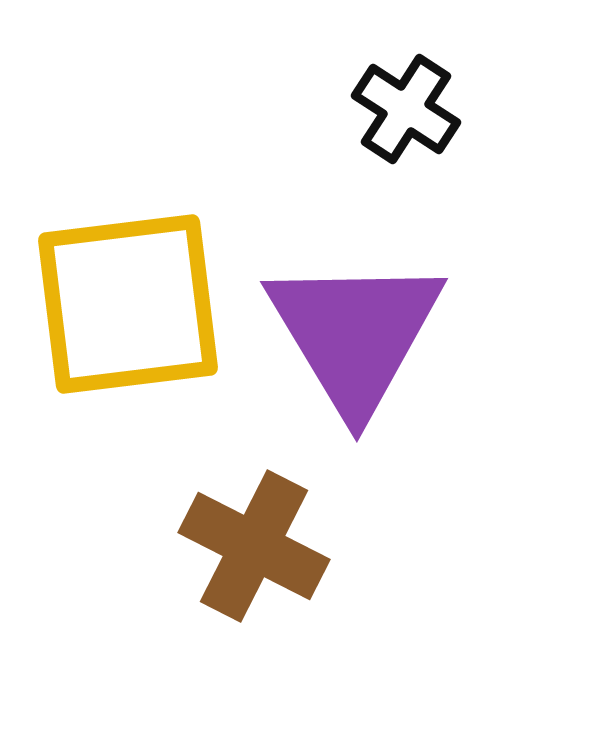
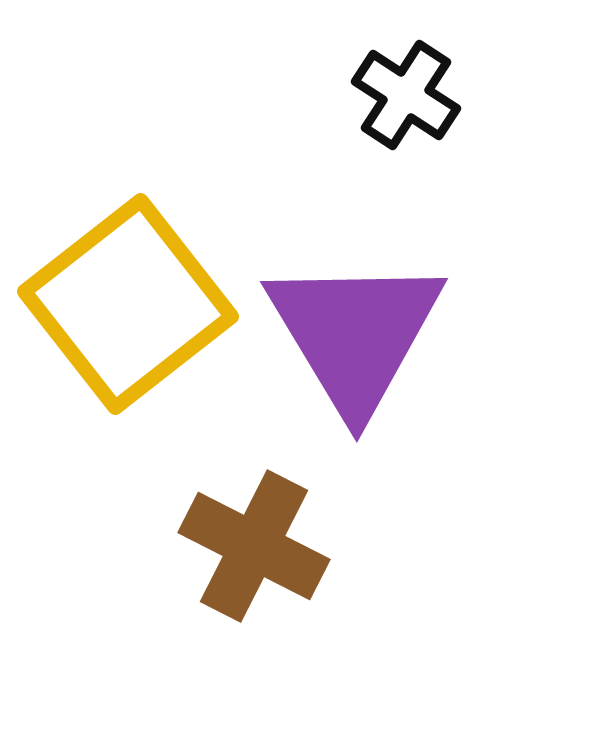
black cross: moved 14 px up
yellow square: rotated 31 degrees counterclockwise
